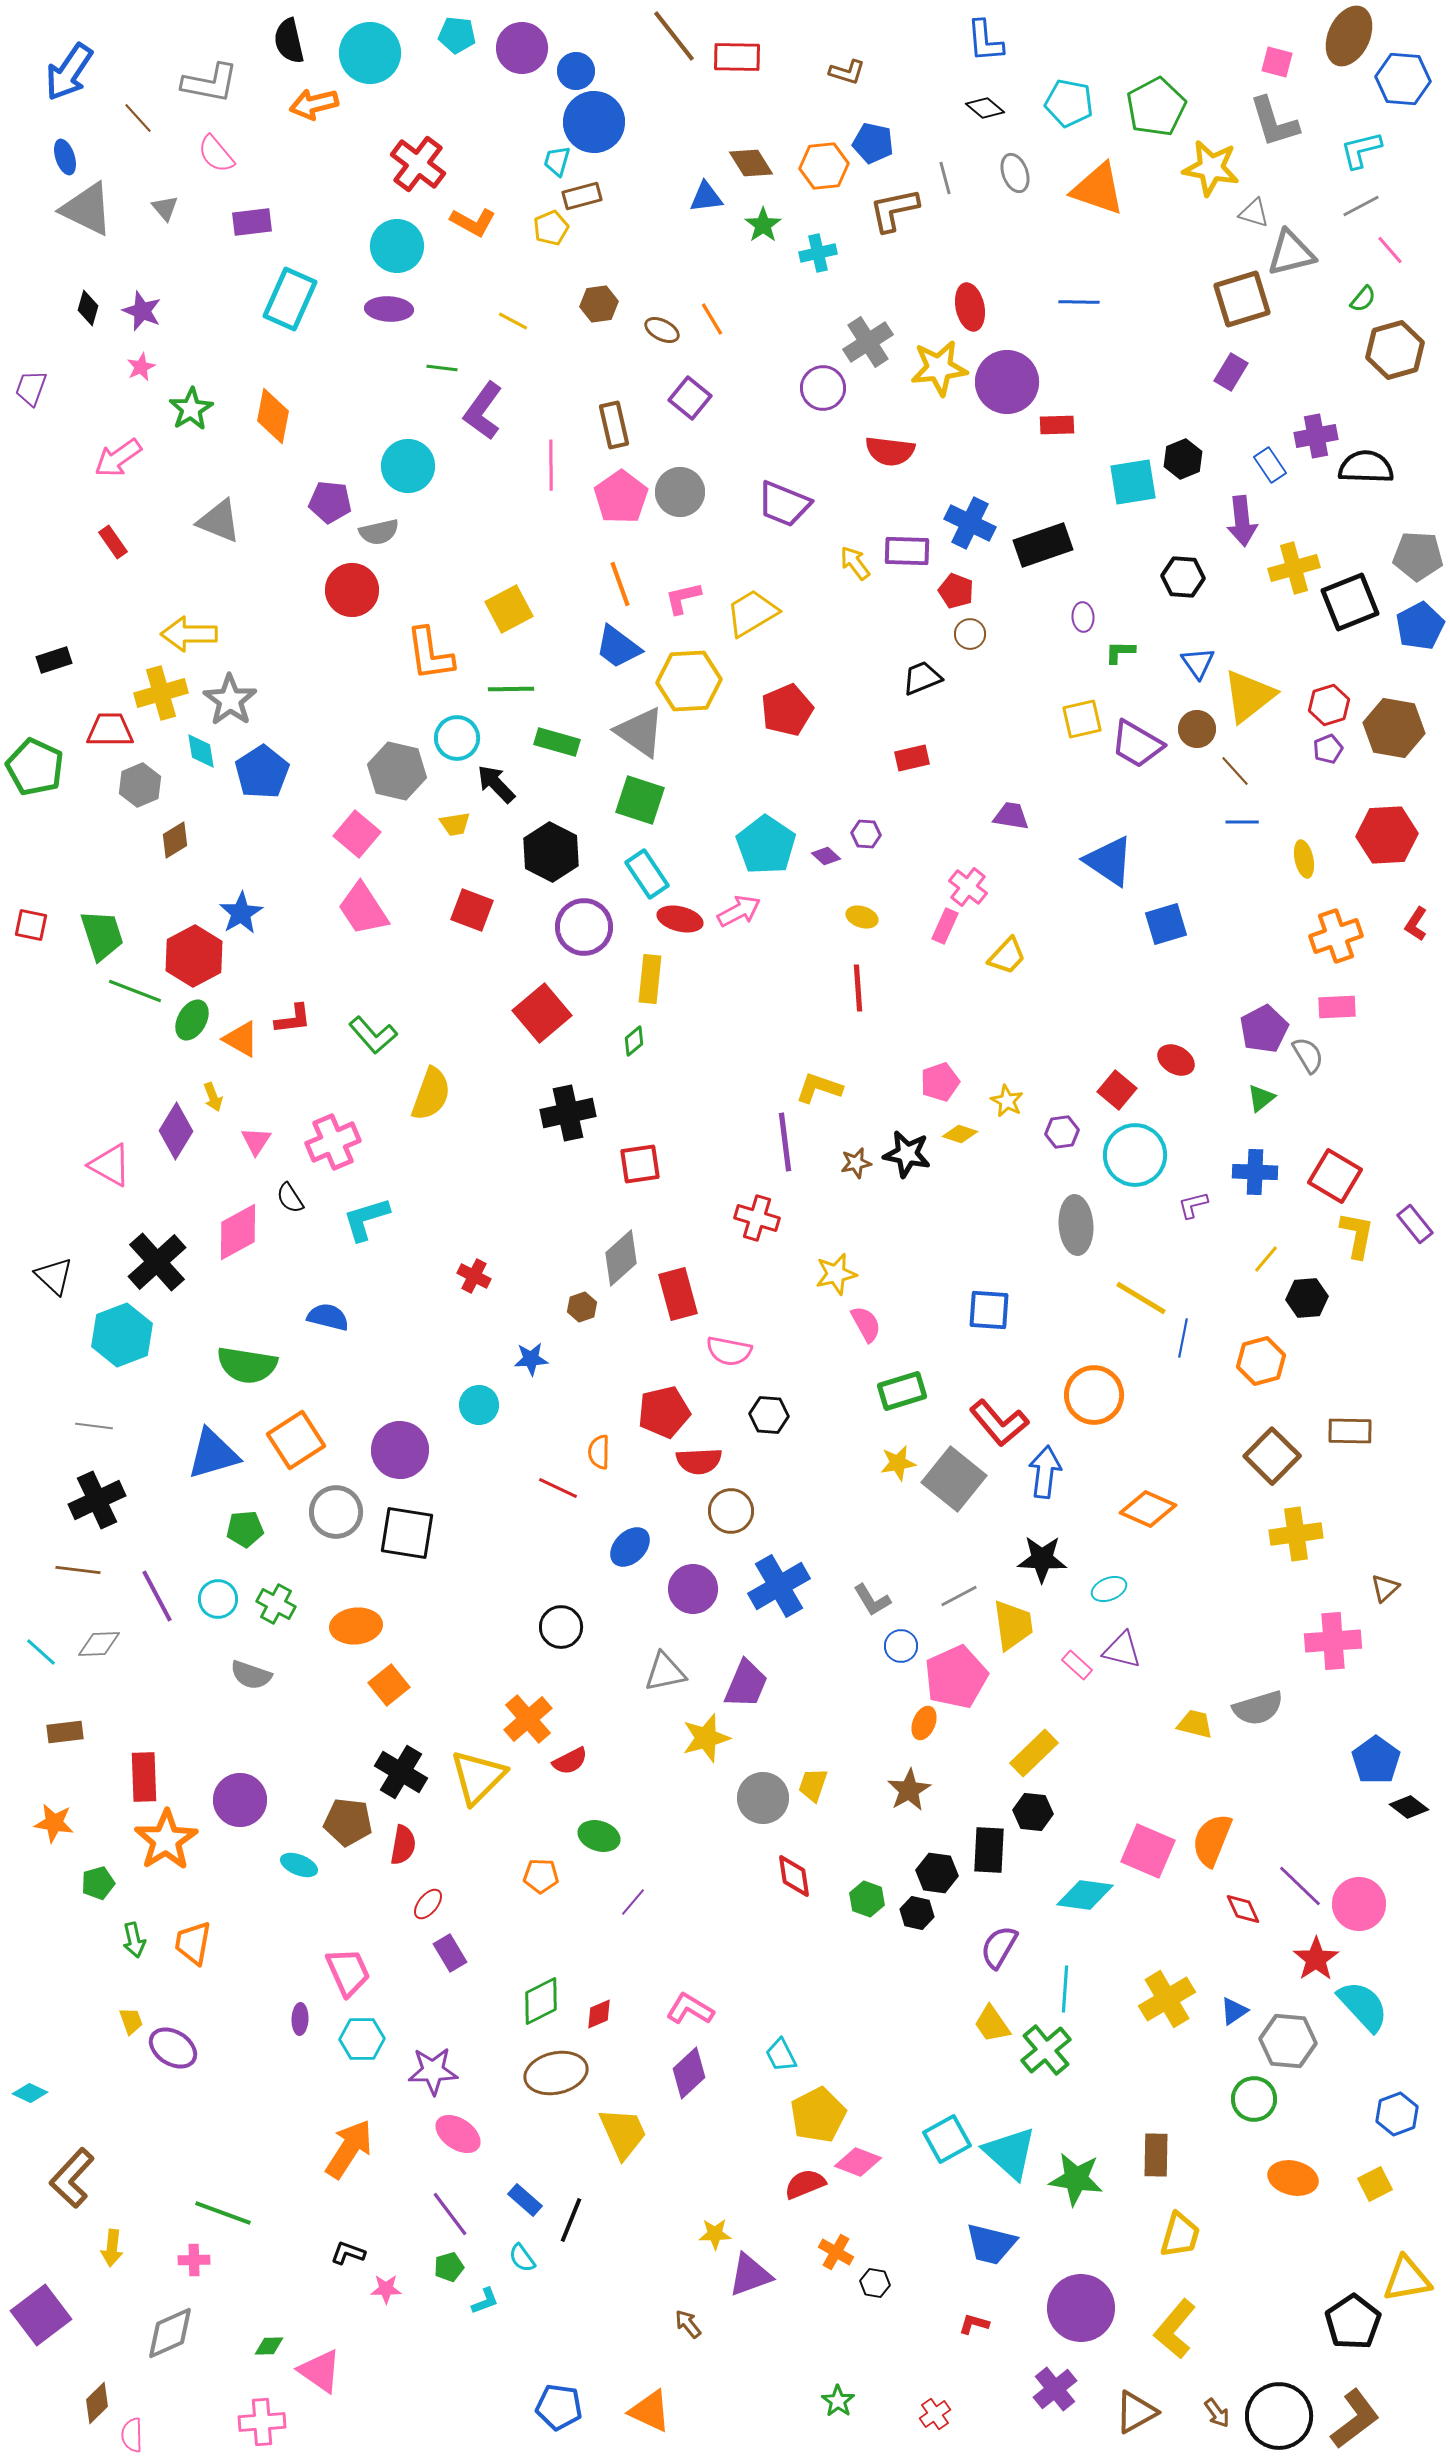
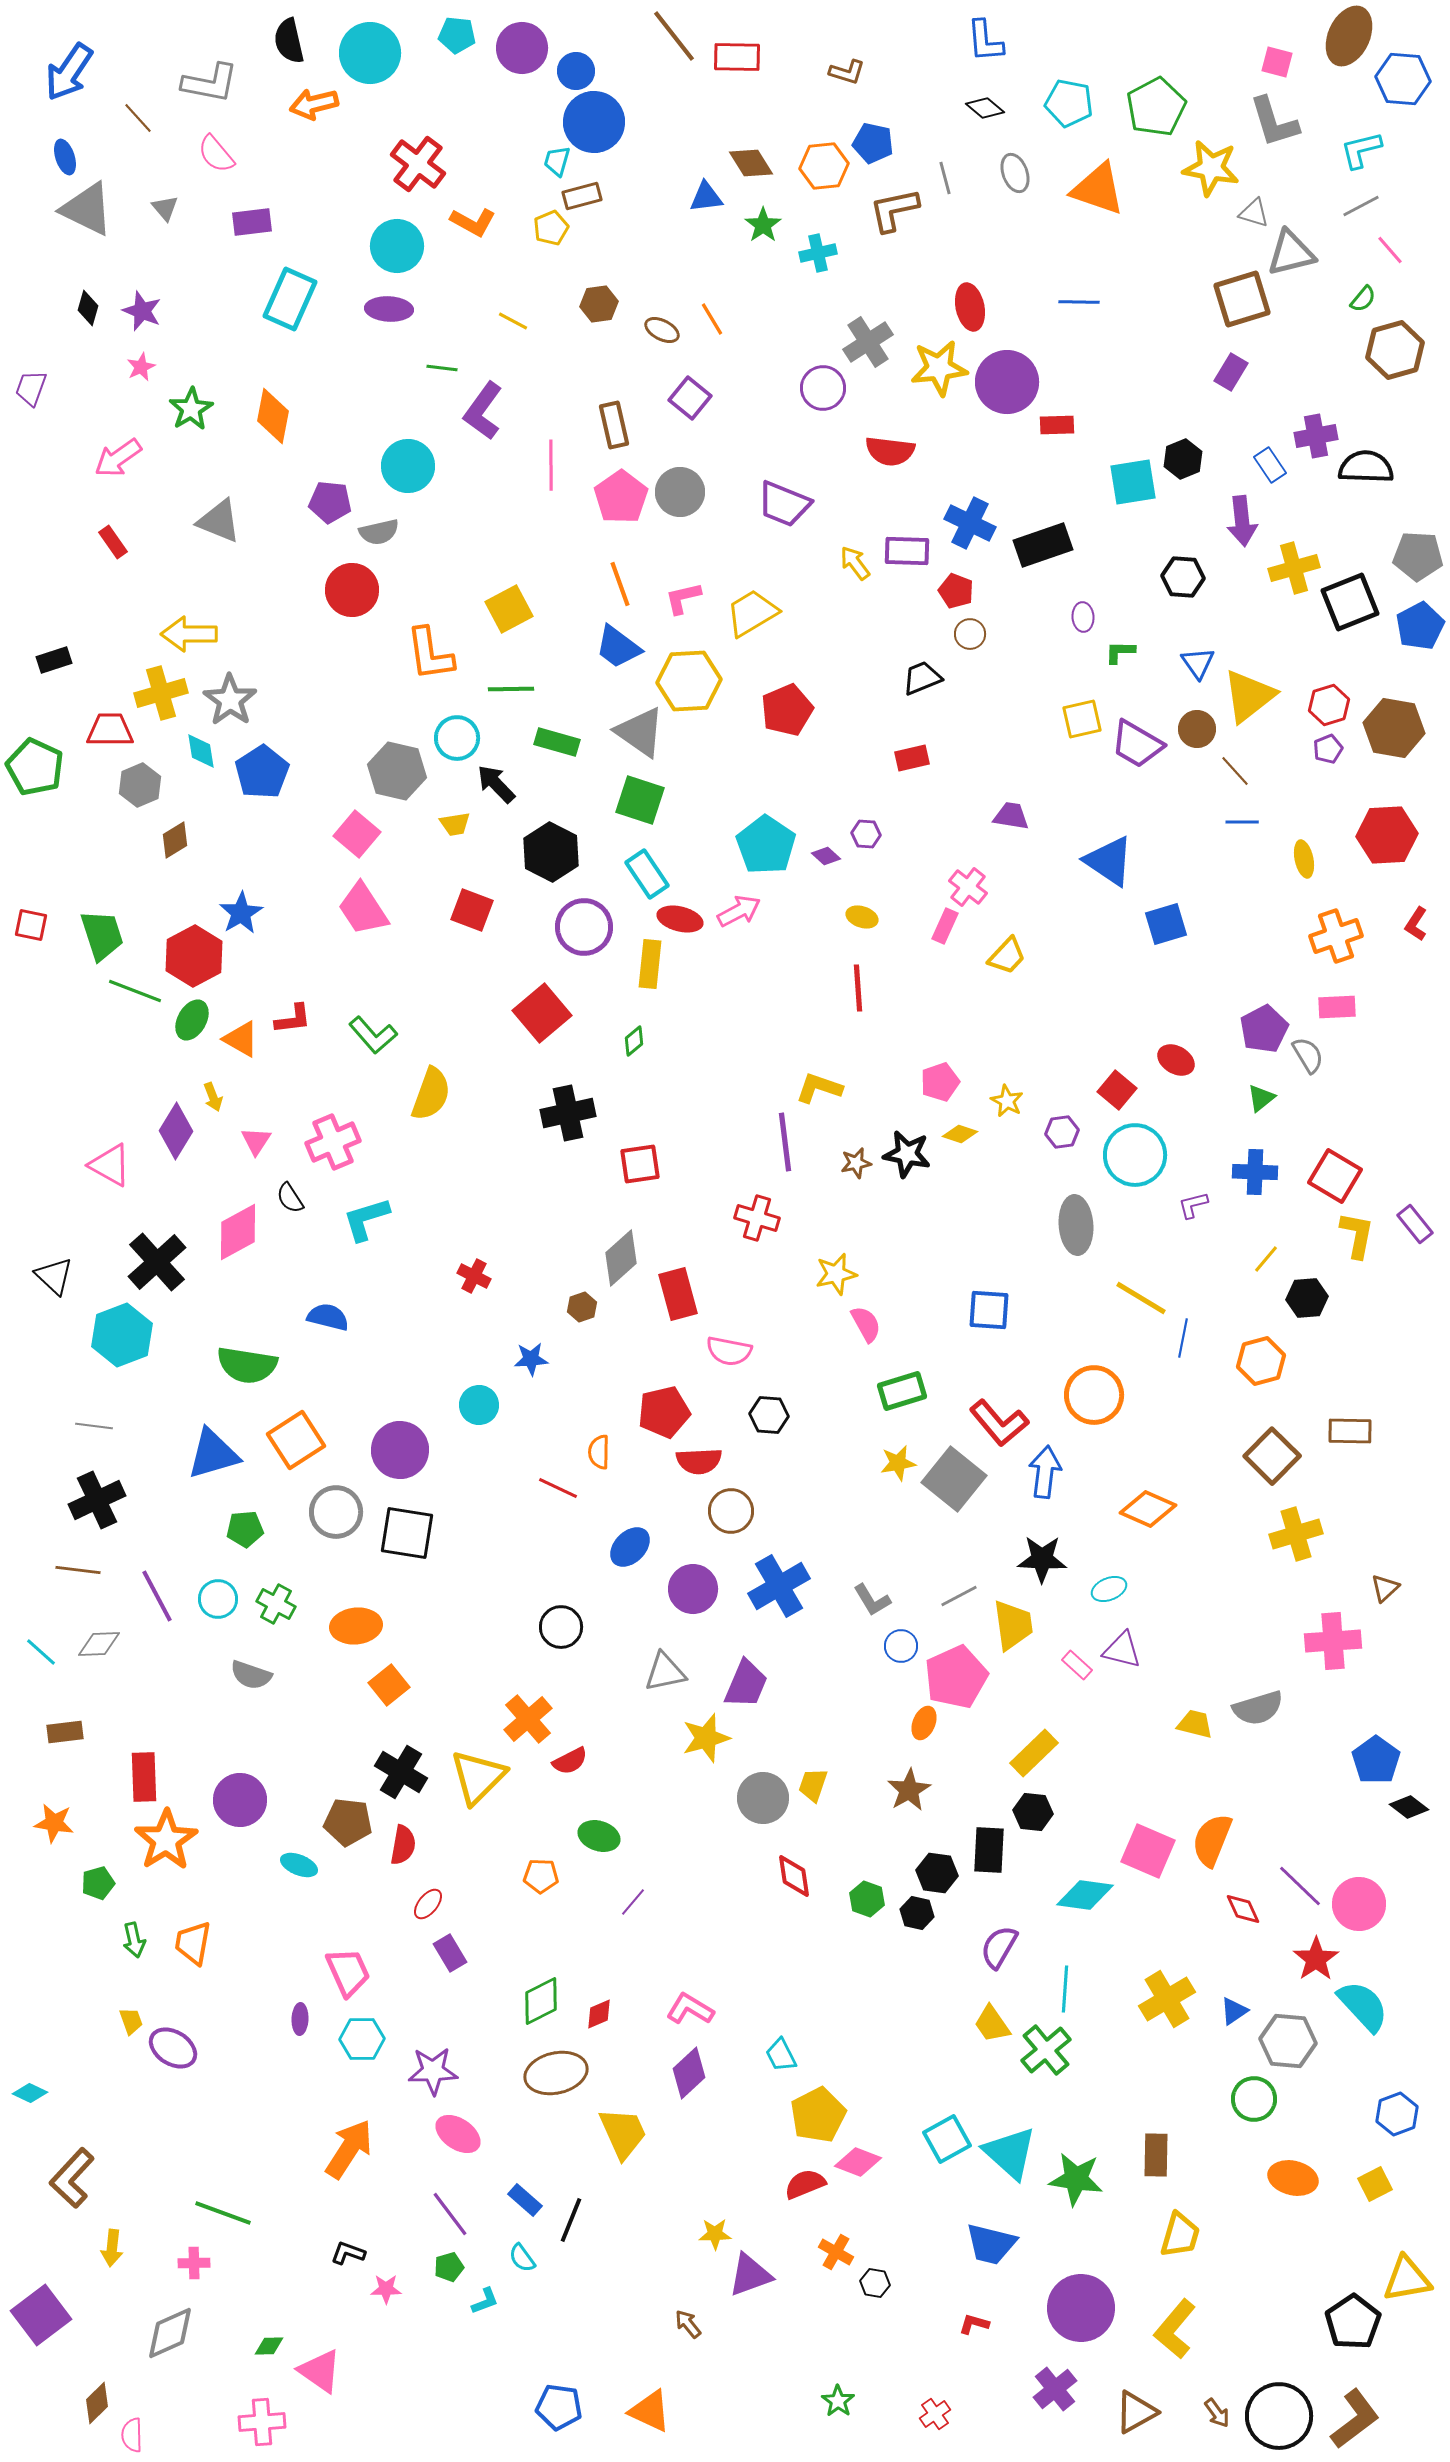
yellow rectangle at (650, 979): moved 15 px up
yellow cross at (1296, 1534): rotated 9 degrees counterclockwise
pink cross at (194, 2260): moved 3 px down
